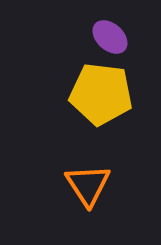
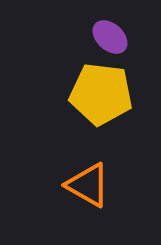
orange triangle: rotated 27 degrees counterclockwise
